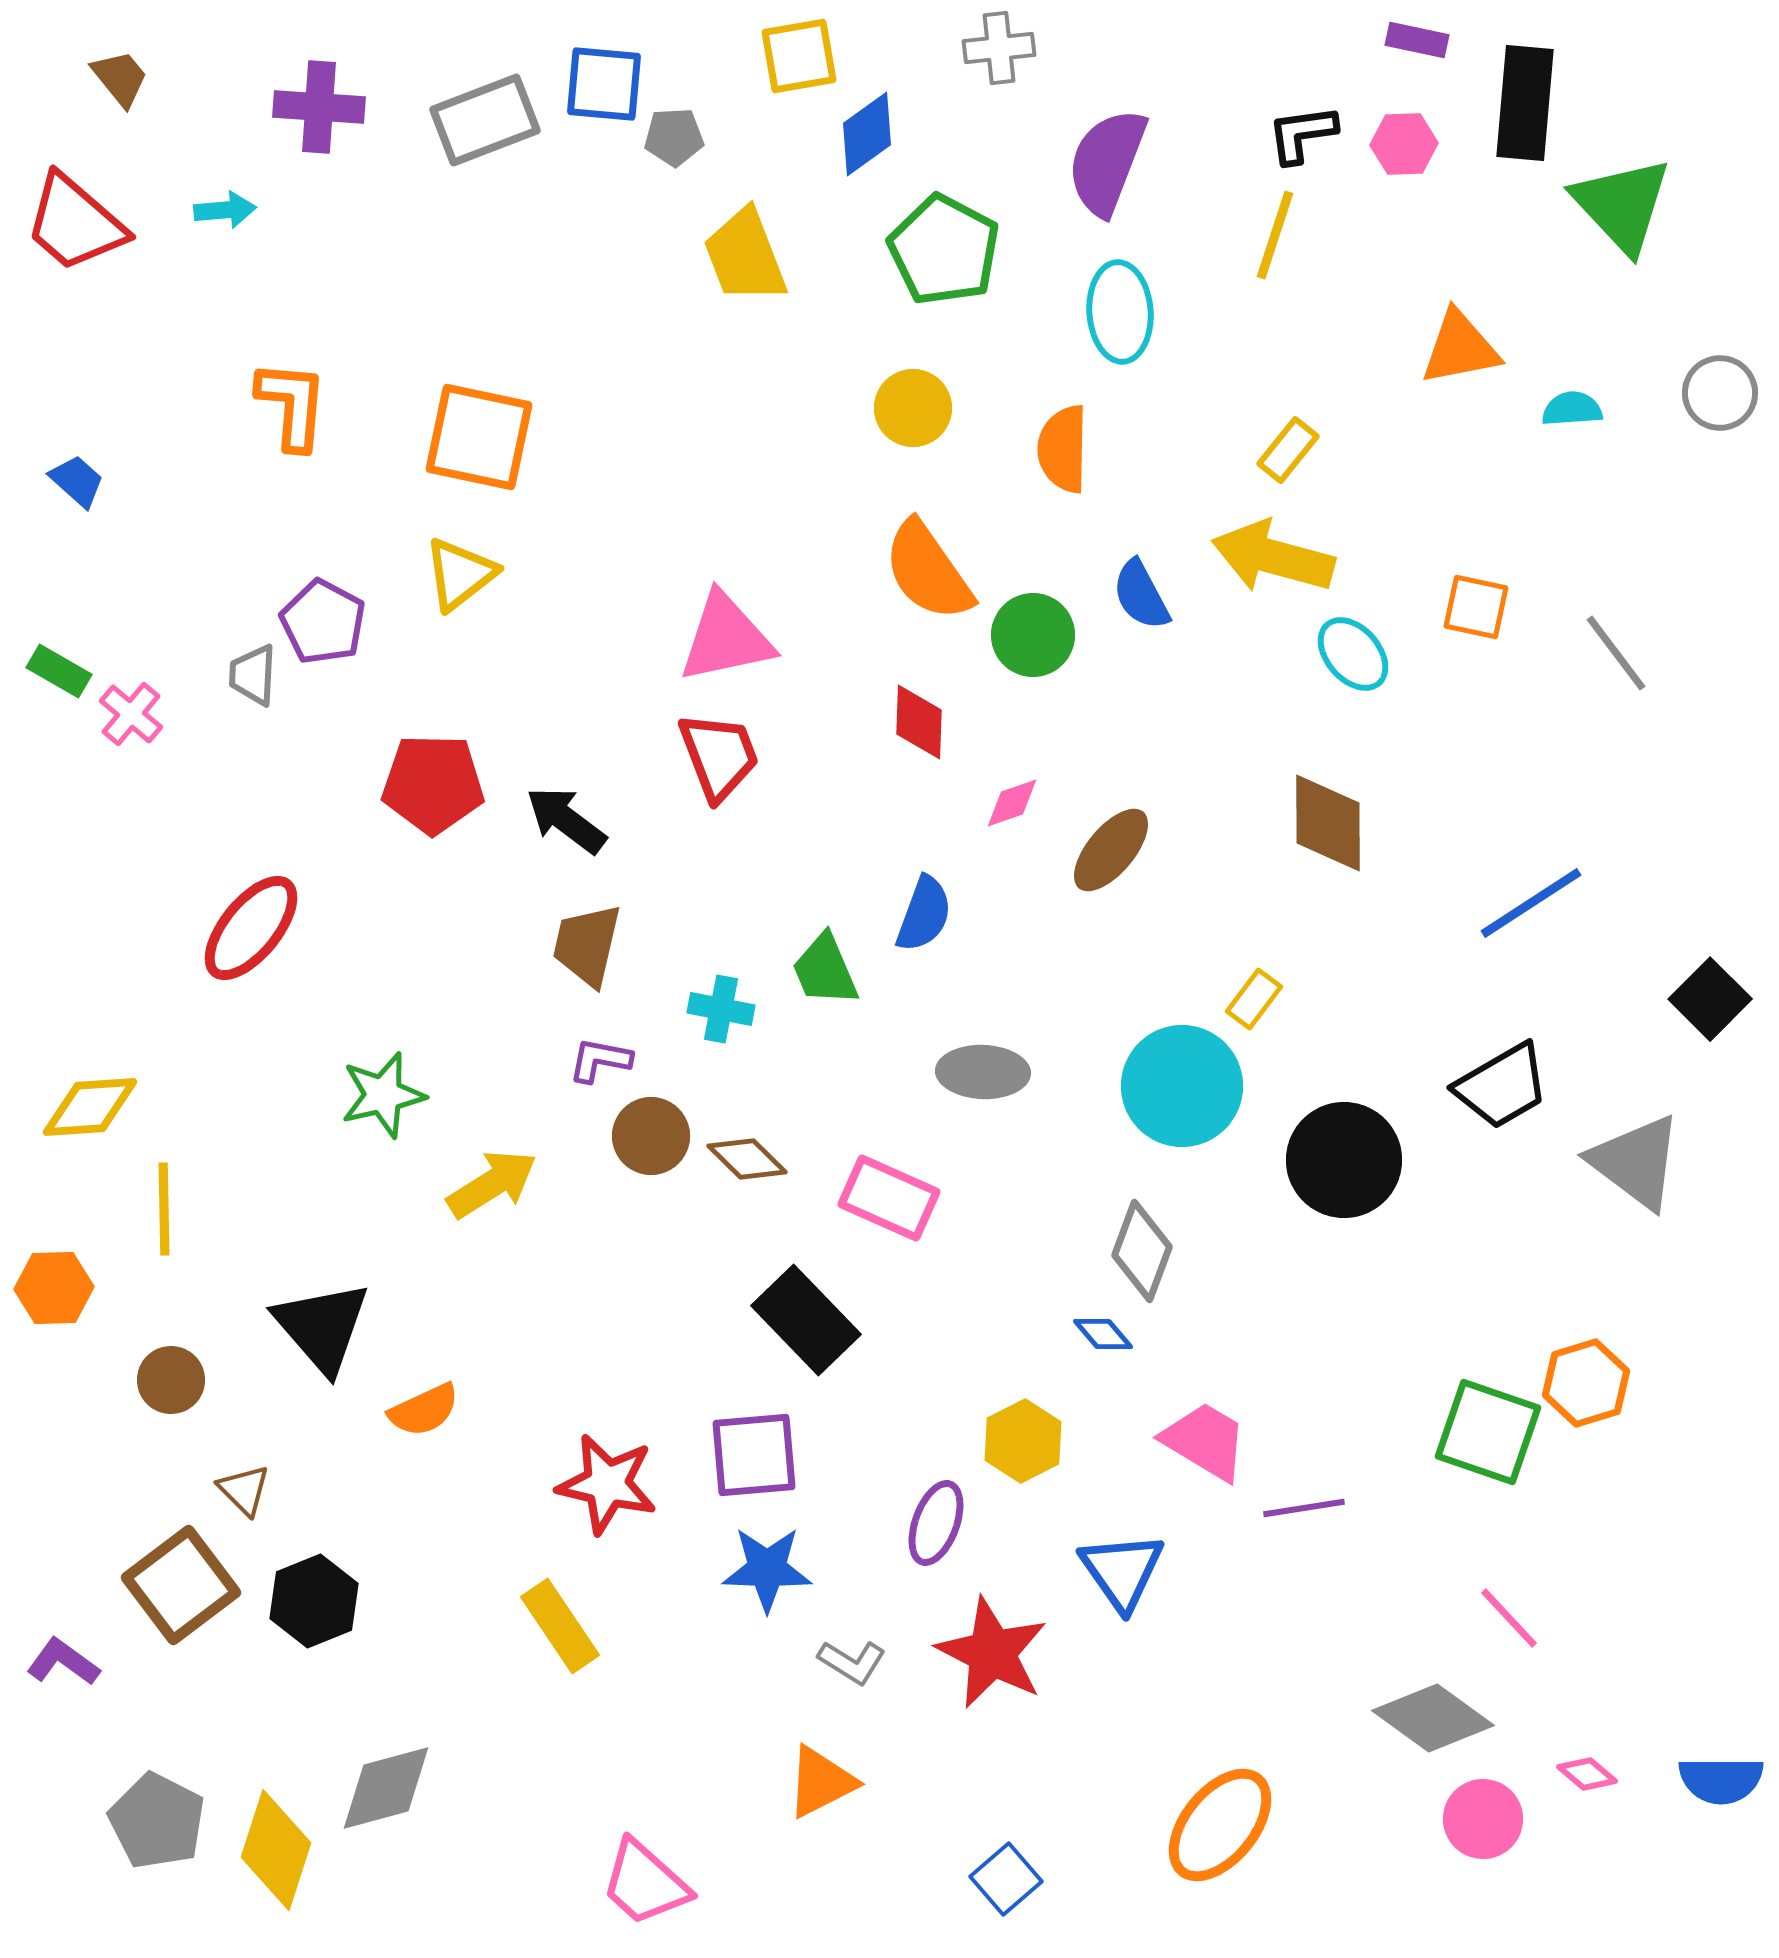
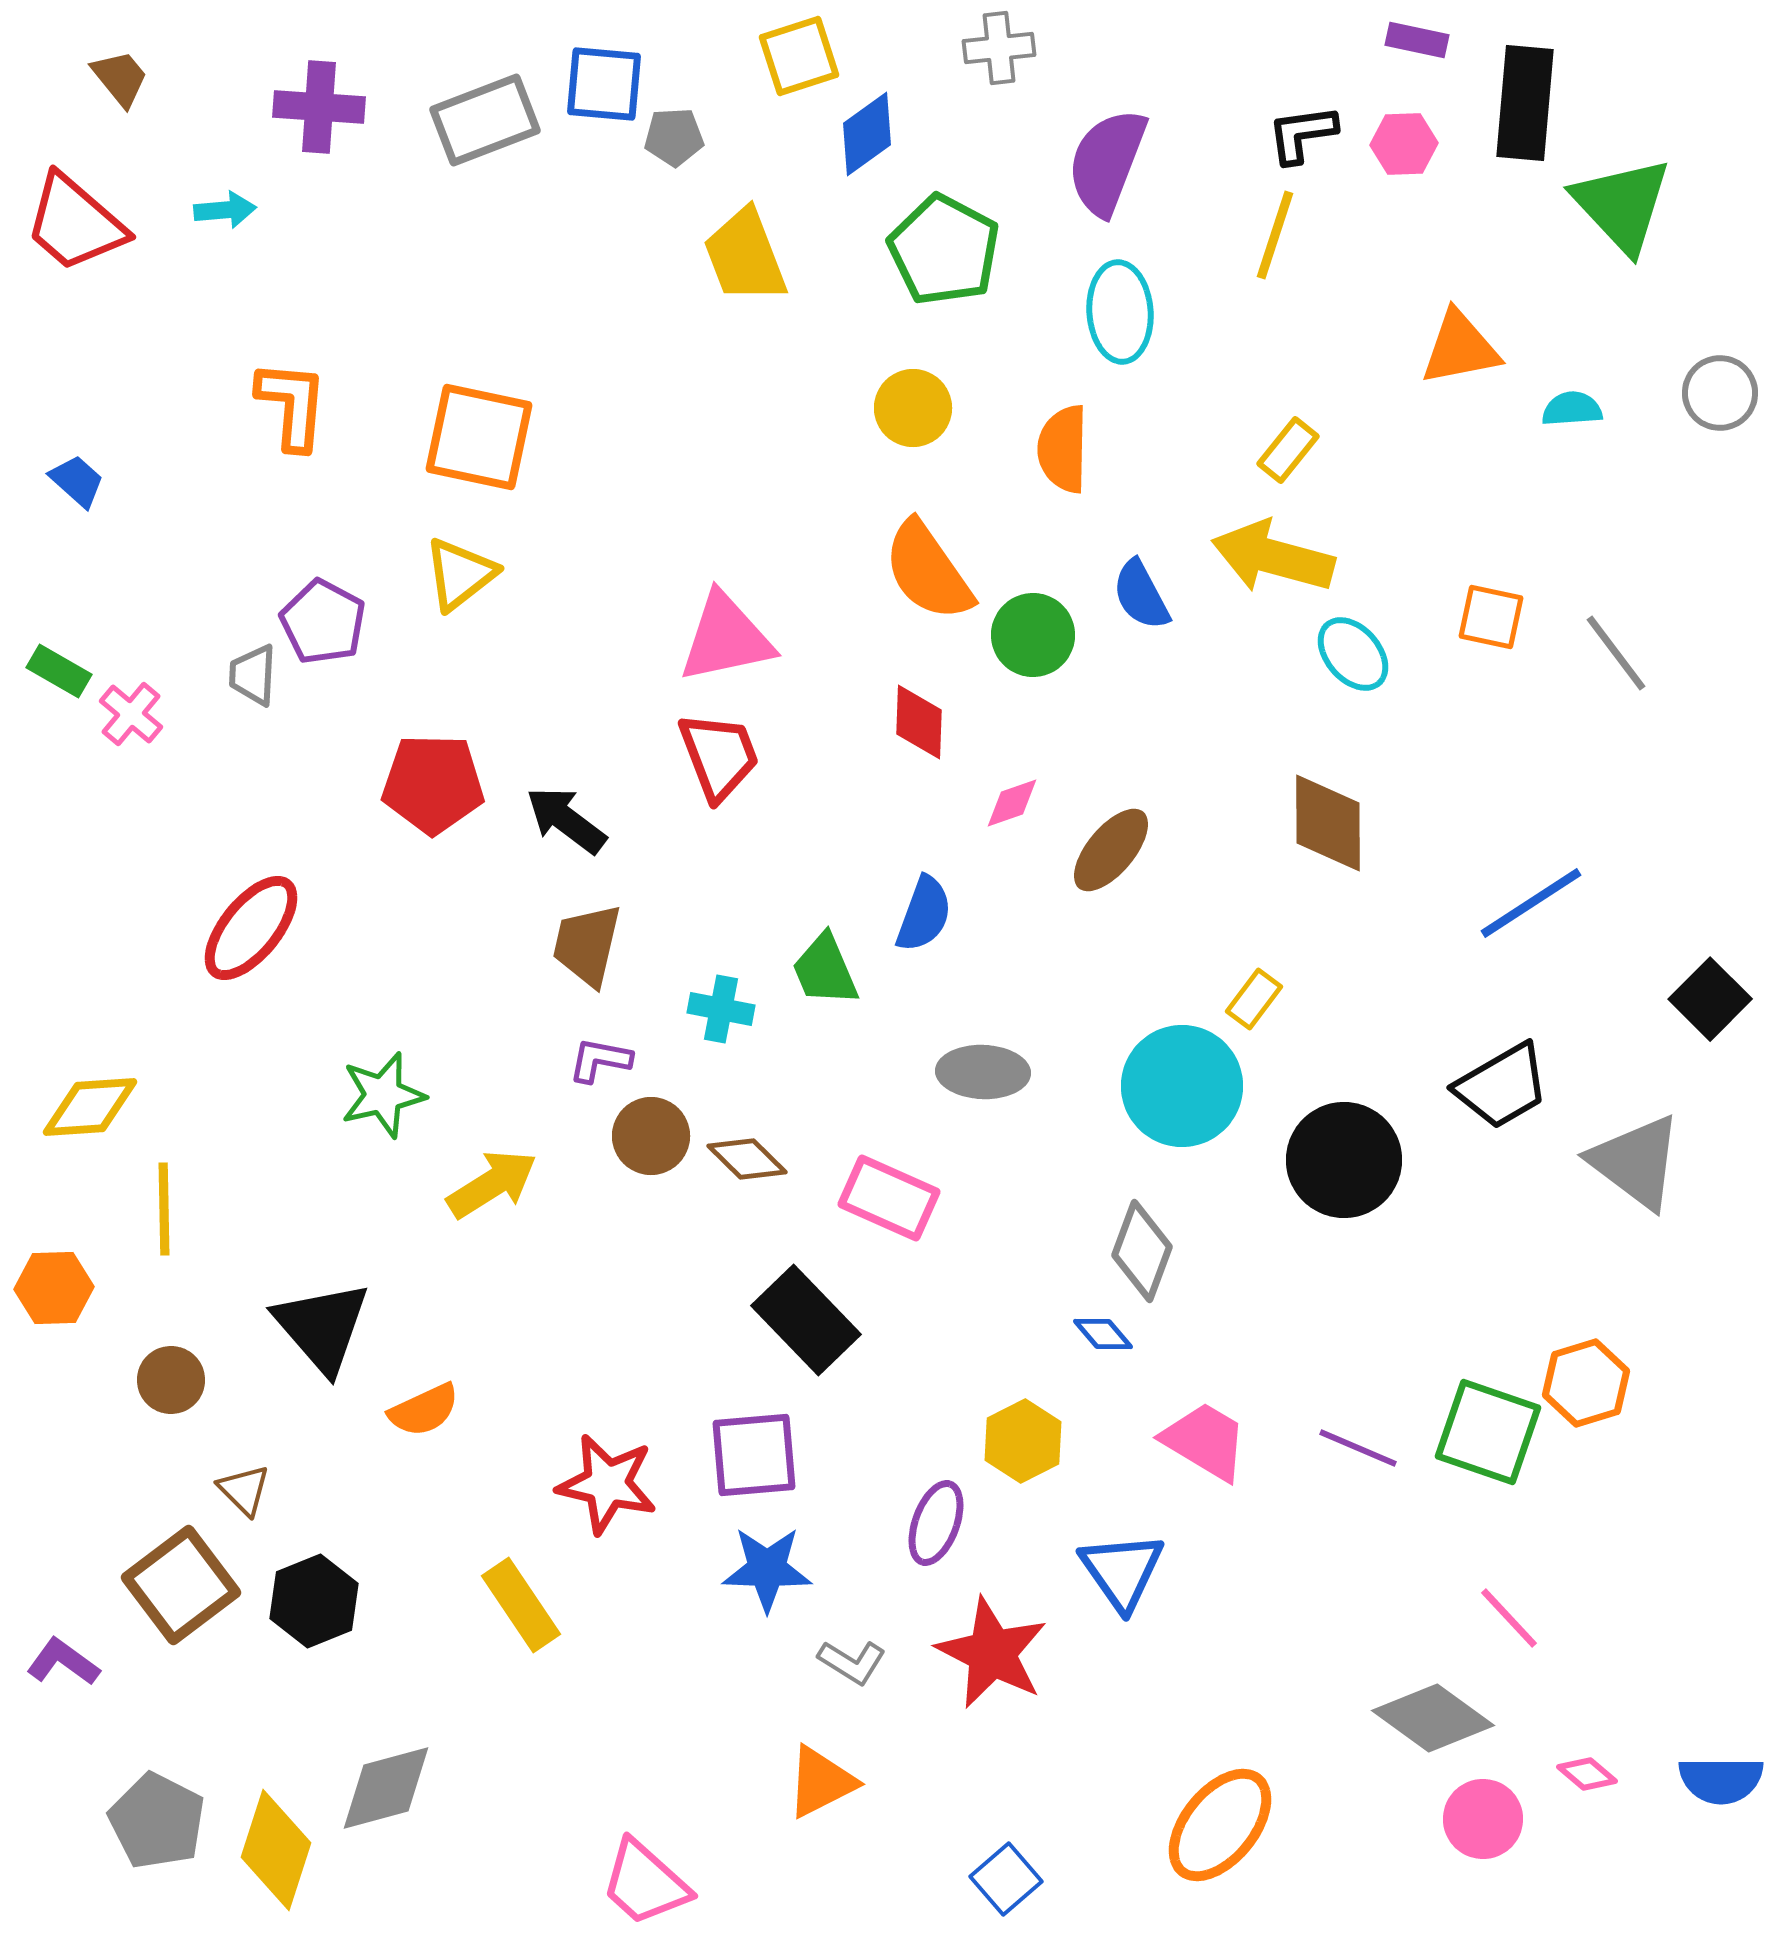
yellow square at (799, 56): rotated 8 degrees counterclockwise
orange square at (1476, 607): moved 15 px right, 10 px down
purple line at (1304, 1508): moved 54 px right, 60 px up; rotated 32 degrees clockwise
yellow rectangle at (560, 1626): moved 39 px left, 21 px up
